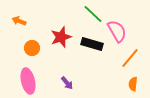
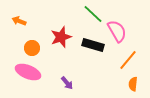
black rectangle: moved 1 px right, 1 px down
orange line: moved 2 px left, 2 px down
pink ellipse: moved 9 px up; rotated 55 degrees counterclockwise
